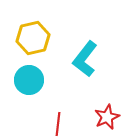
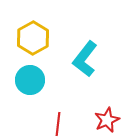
yellow hexagon: rotated 16 degrees counterclockwise
cyan circle: moved 1 px right
red star: moved 3 px down
